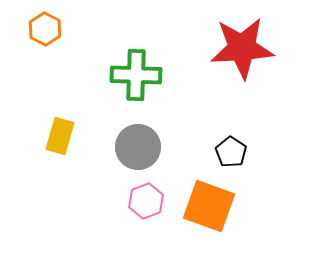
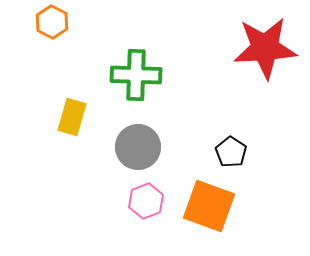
orange hexagon: moved 7 px right, 7 px up
red star: moved 23 px right
yellow rectangle: moved 12 px right, 19 px up
